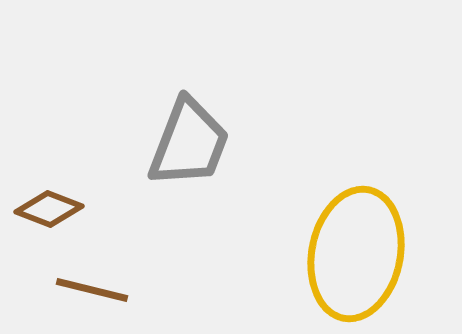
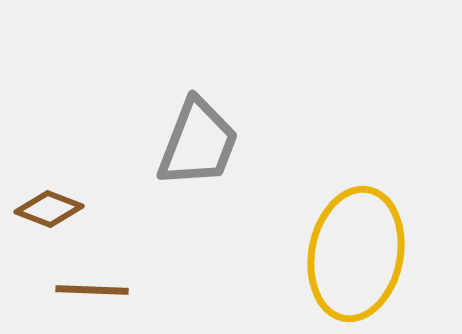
gray trapezoid: moved 9 px right
brown line: rotated 12 degrees counterclockwise
